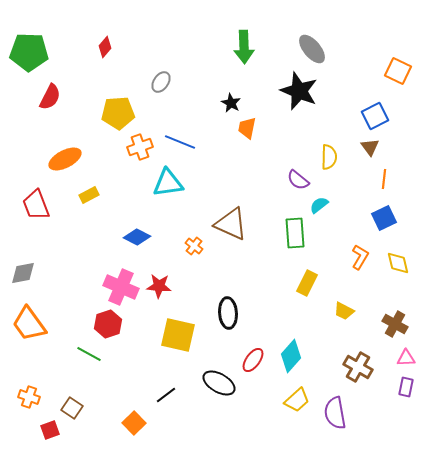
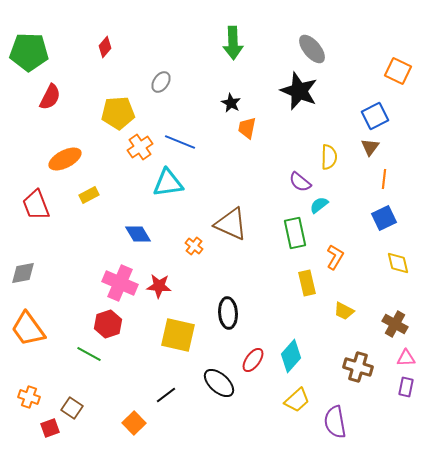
green arrow at (244, 47): moved 11 px left, 4 px up
orange cross at (140, 147): rotated 15 degrees counterclockwise
brown triangle at (370, 147): rotated 12 degrees clockwise
purple semicircle at (298, 180): moved 2 px right, 2 px down
green rectangle at (295, 233): rotated 8 degrees counterclockwise
blue diamond at (137, 237): moved 1 px right, 3 px up; rotated 32 degrees clockwise
orange L-shape at (360, 257): moved 25 px left
yellow rectangle at (307, 283): rotated 40 degrees counterclockwise
pink cross at (121, 287): moved 1 px left, 4 px up
orange trapezoid at (29, 324): moved 1 px left, 5 px down
brown cross at (358, 367): rotated 12 degrees counterclockwise
black ellipse at (219, 383): rotated 12 degrees clockwise
purple semicircle at (335, 413): moved 9 px down
red square at (50, 430): moved 2 px up
